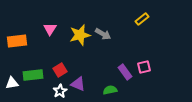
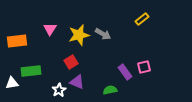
yellow star: moved 1 px left
red square: moved 11 px right, 8 px up
green rectangle: moved 2 px left, 4 px up
purple triangle: moved 1 px left, 2 px up
white star: moved 1 px left, 1 px up
